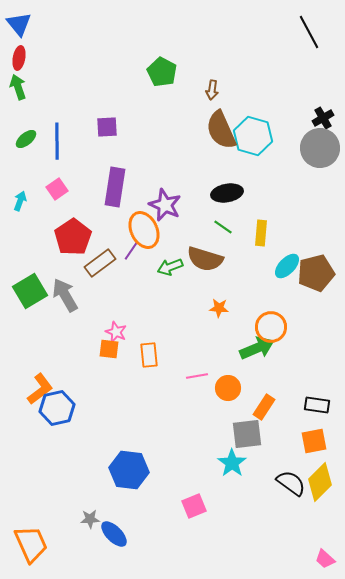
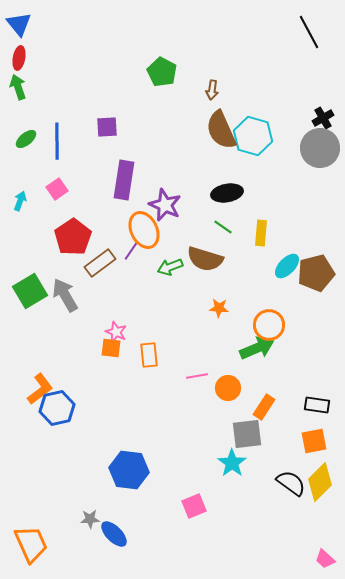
purple rectangle at (115, 187): moved 9 px right, 7 px up
orange circle at (271, 327): moved 2 px left, 2 px up
orange square at (109, 349): moved 2 px right, 1 px up
